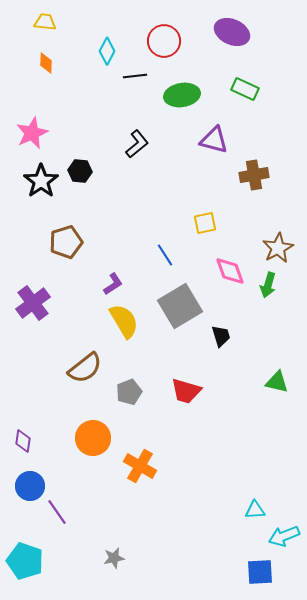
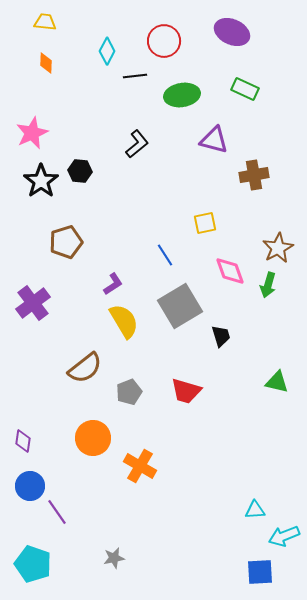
cyan pentagon: moved 8 px right, 3 px down
